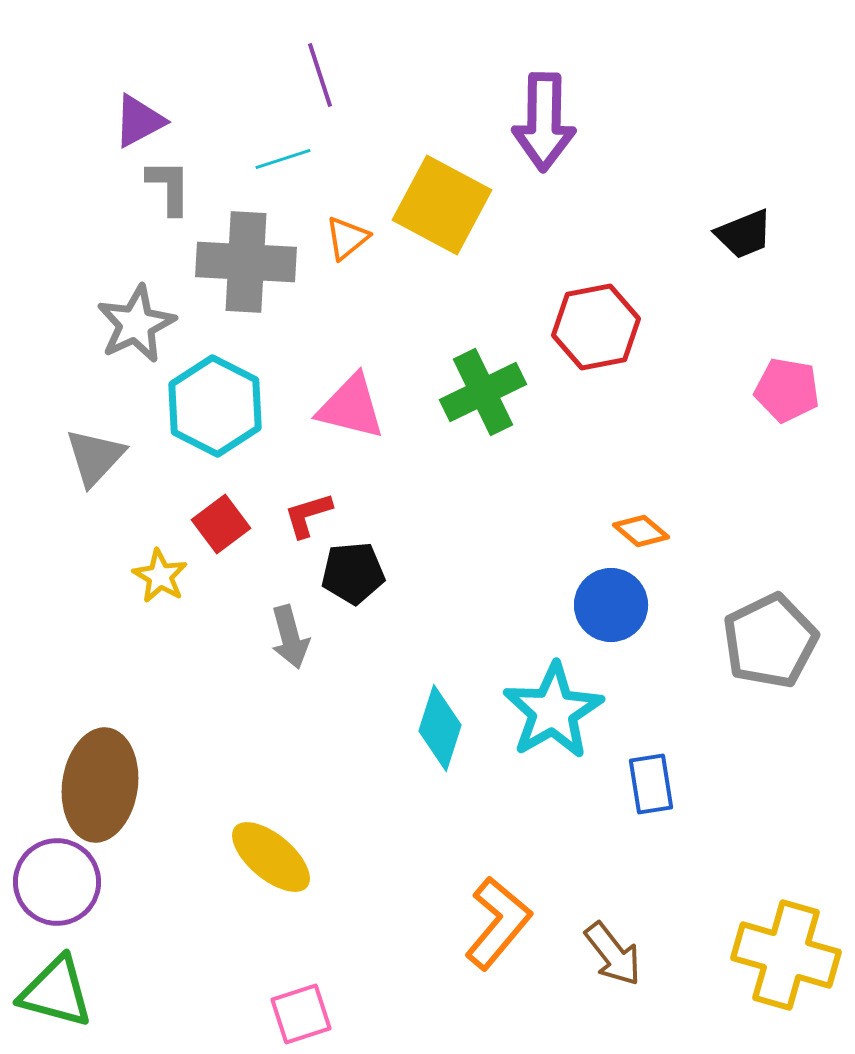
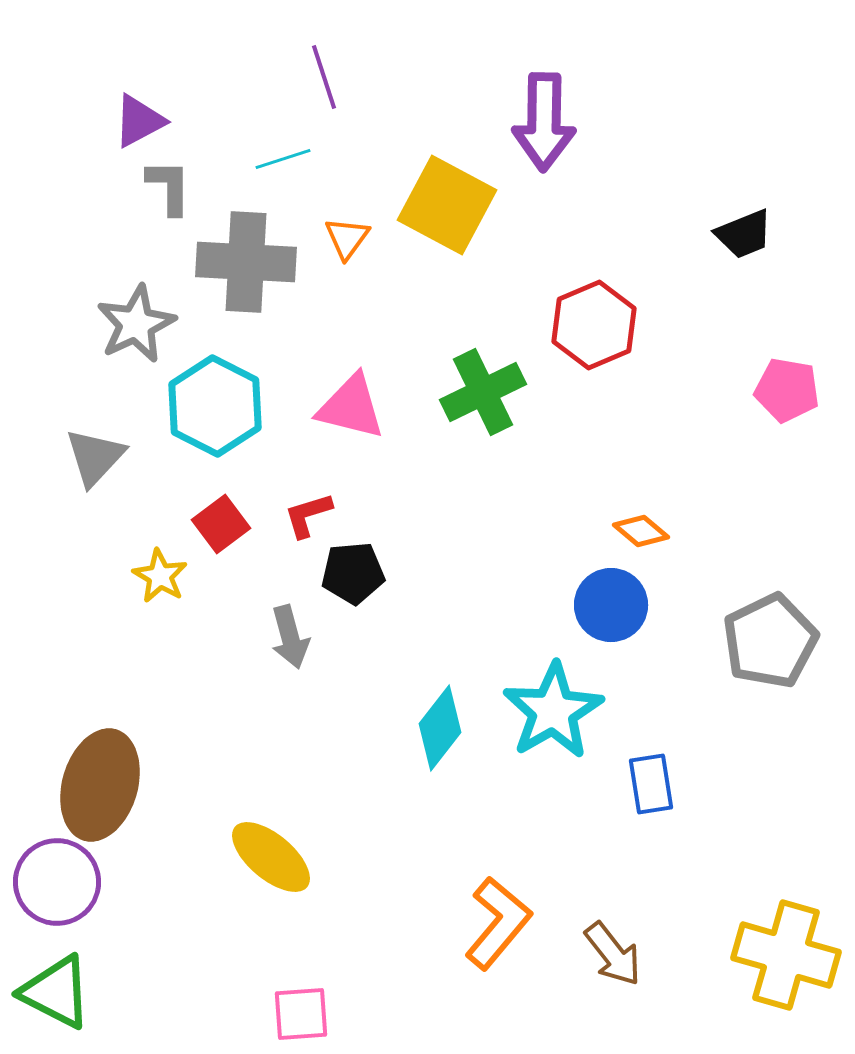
purple line: moved 4 px right, 2 px down
yellow square: moved 5 px right
orange triangle: rotated 15 degrees counterclockwise
red hexagon: moved 2 px left, 2 px up; rotated 12 degrees counterclockwise
cyan diamond: rotated 20 degrees clockwise
brown ellipse: rotated 8 degrees clockwise
green triangle: rotated 12 degrees clockwise
pink square: rotated 14 degrees clockwise
